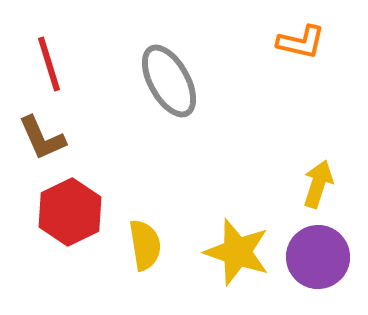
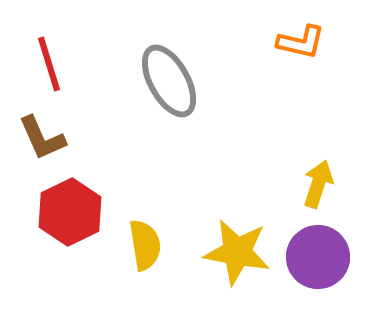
yellow star: rotated 8 degrees counterclockwise
